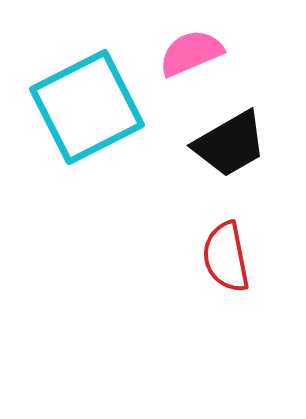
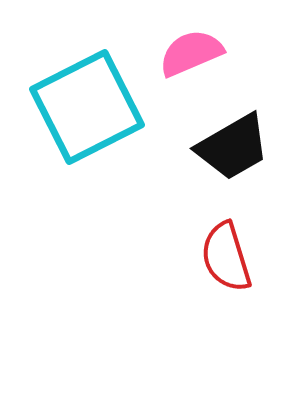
black trapezoid: moved 3 px right, 3 px down
red semicircle: rotated 6 degrees counterclockwise
